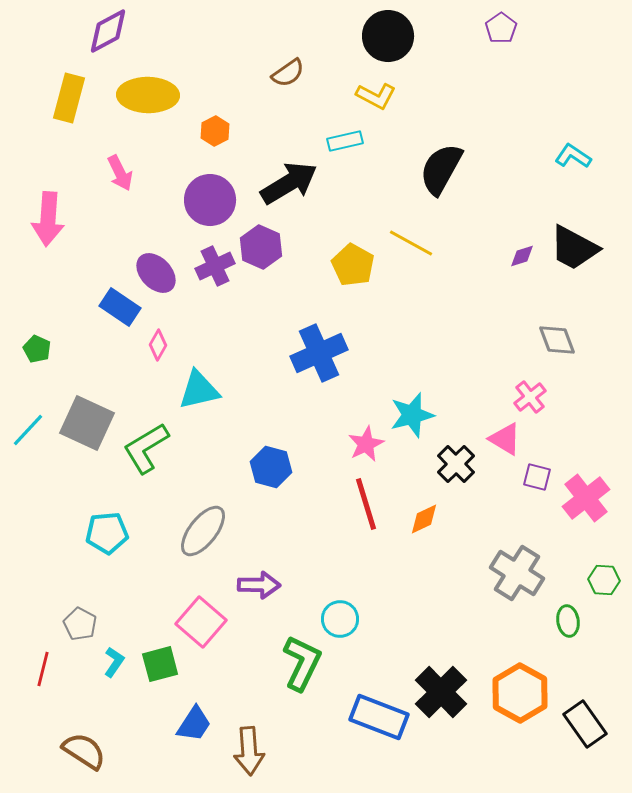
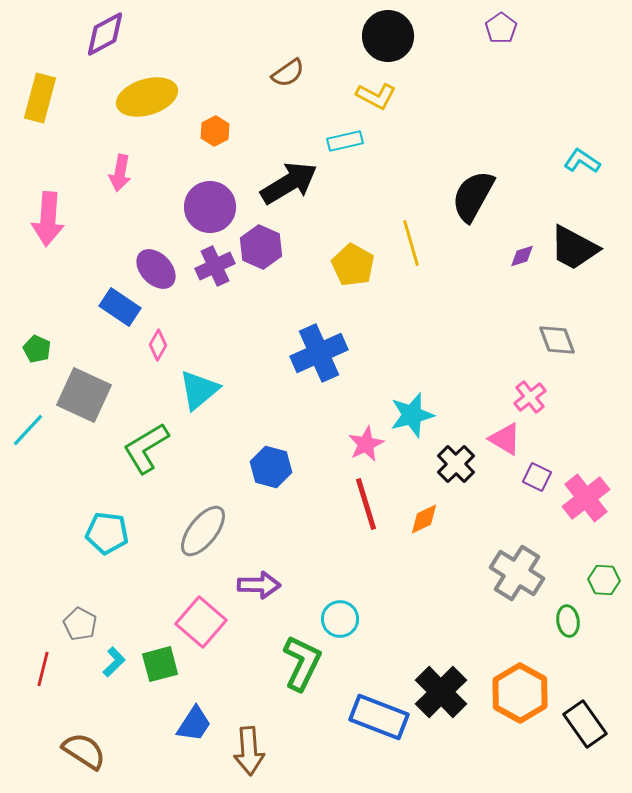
purple diamond at (108, 31): moved 3 px left, 3 px down
yellow ellipse at (148, 95): moved 1 px left, 2 px down; rotated 18 degrees counterclockwise
yellow rectangle at (69, 98): moved 29 px left
cyan L-shape at (573, 156): moved 9 px right, 5 px down
black semicircle at (441, 169): moved 32 px right, 27 px down
pink arrow at (120, 173): rotated 36 degrees clockwise
purple circle at (210, 200): moved 7 px down
yellow line at (411, 243): rotated 45 degrees clockwise
purple ellipse at (156, 273): moved 4 px up
cyan triangle at (199, 390): rotated 27 degrees counterclockwise
gray square at (87, 423): moved 3 px left, 28 px up
purple square at (537, 477): rotated 12 degrees clockwise
cyan pentagon at (107, 533): rotated 12 degrees clockwise
cyan L-shape at (114, 662): rotated 12 degrees clockwise
